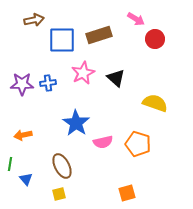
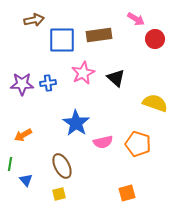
brown rectangle: rotated 10 degrees clockwise
orange arrow: rotated 18 degrees counterclockwise
blue triangle: moved 1 px down
